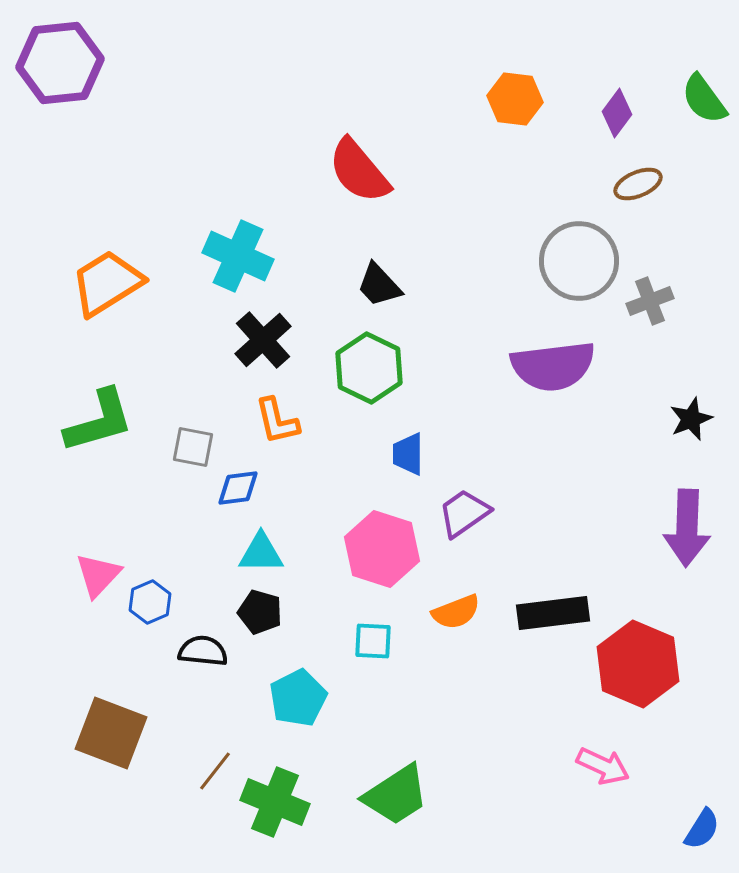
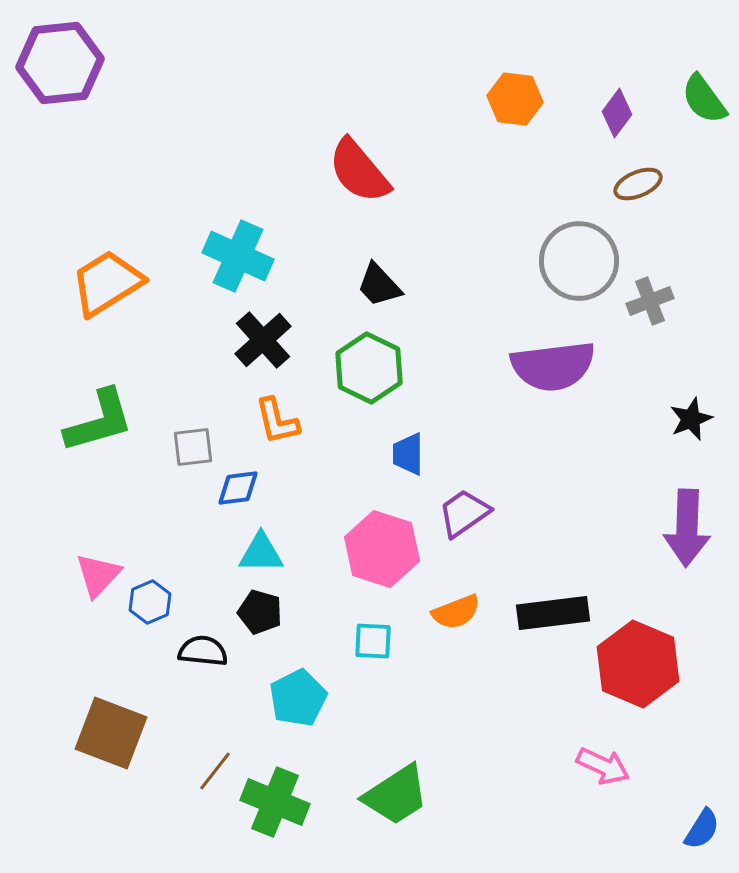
gray square: rotated 18 degrees counterclockwise
